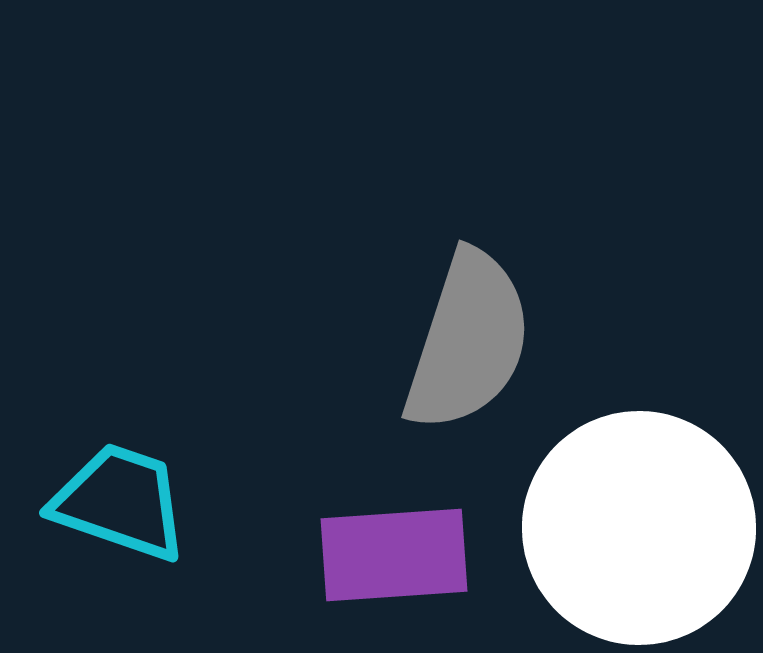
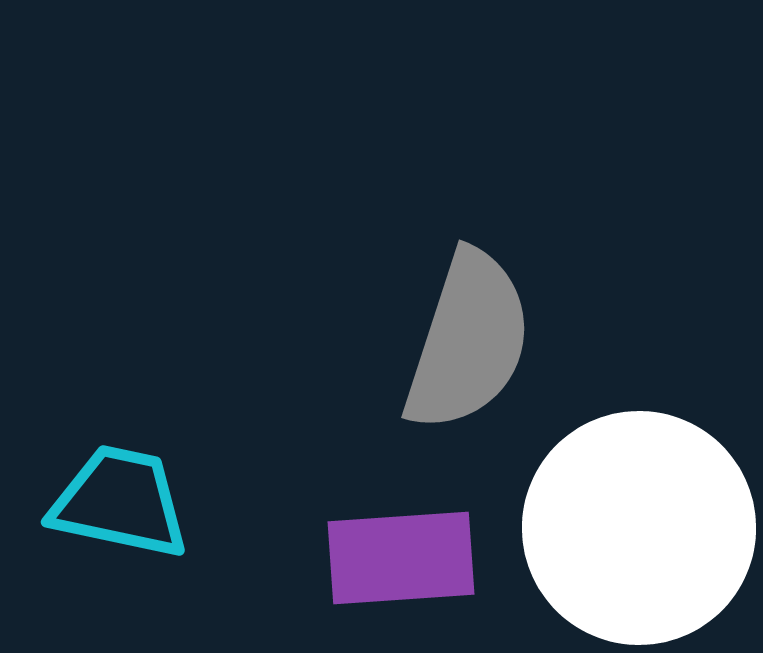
cyan trapezoid: rotated 7 degrees counterclockwise
purple rectangle: moved 7 px right, 3 px down
